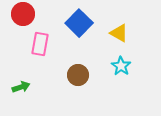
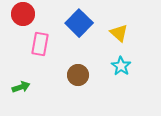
yellow triangle: rotated 12 degrees clockwise
